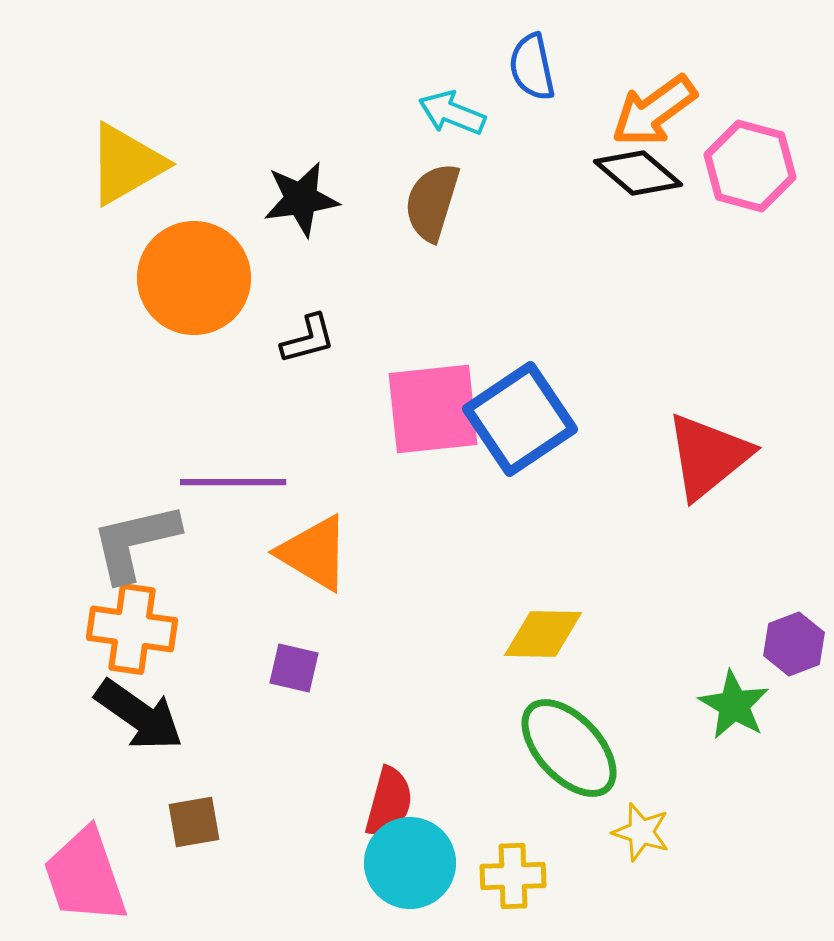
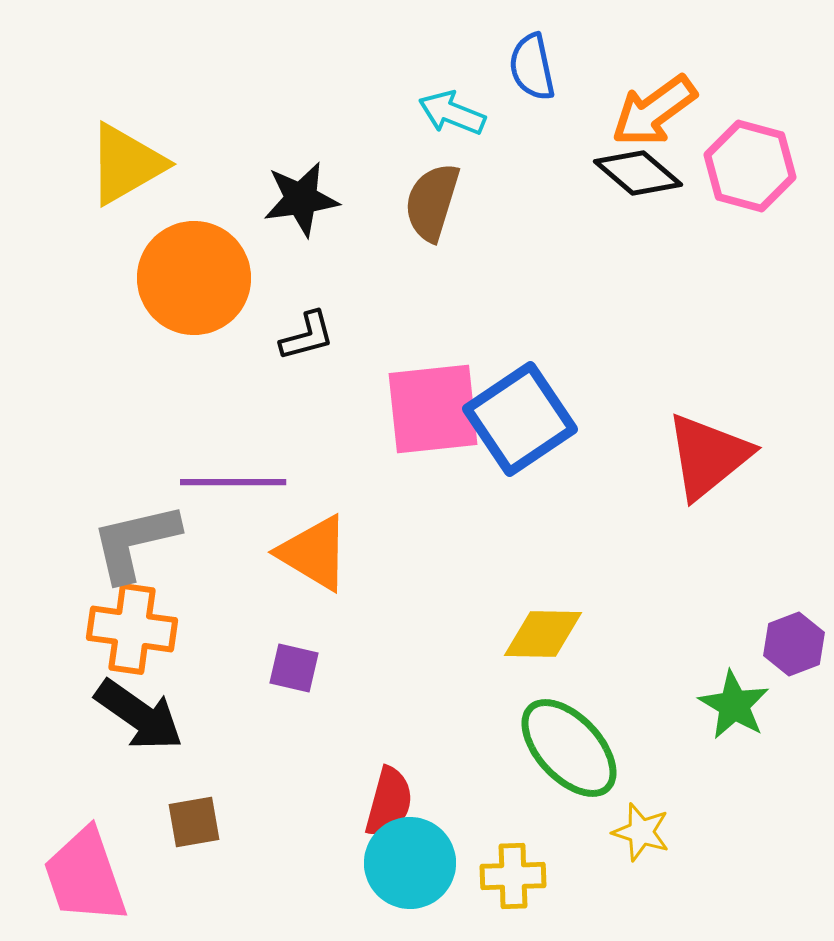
black L-shape: moved 1 px left, 3 px up
